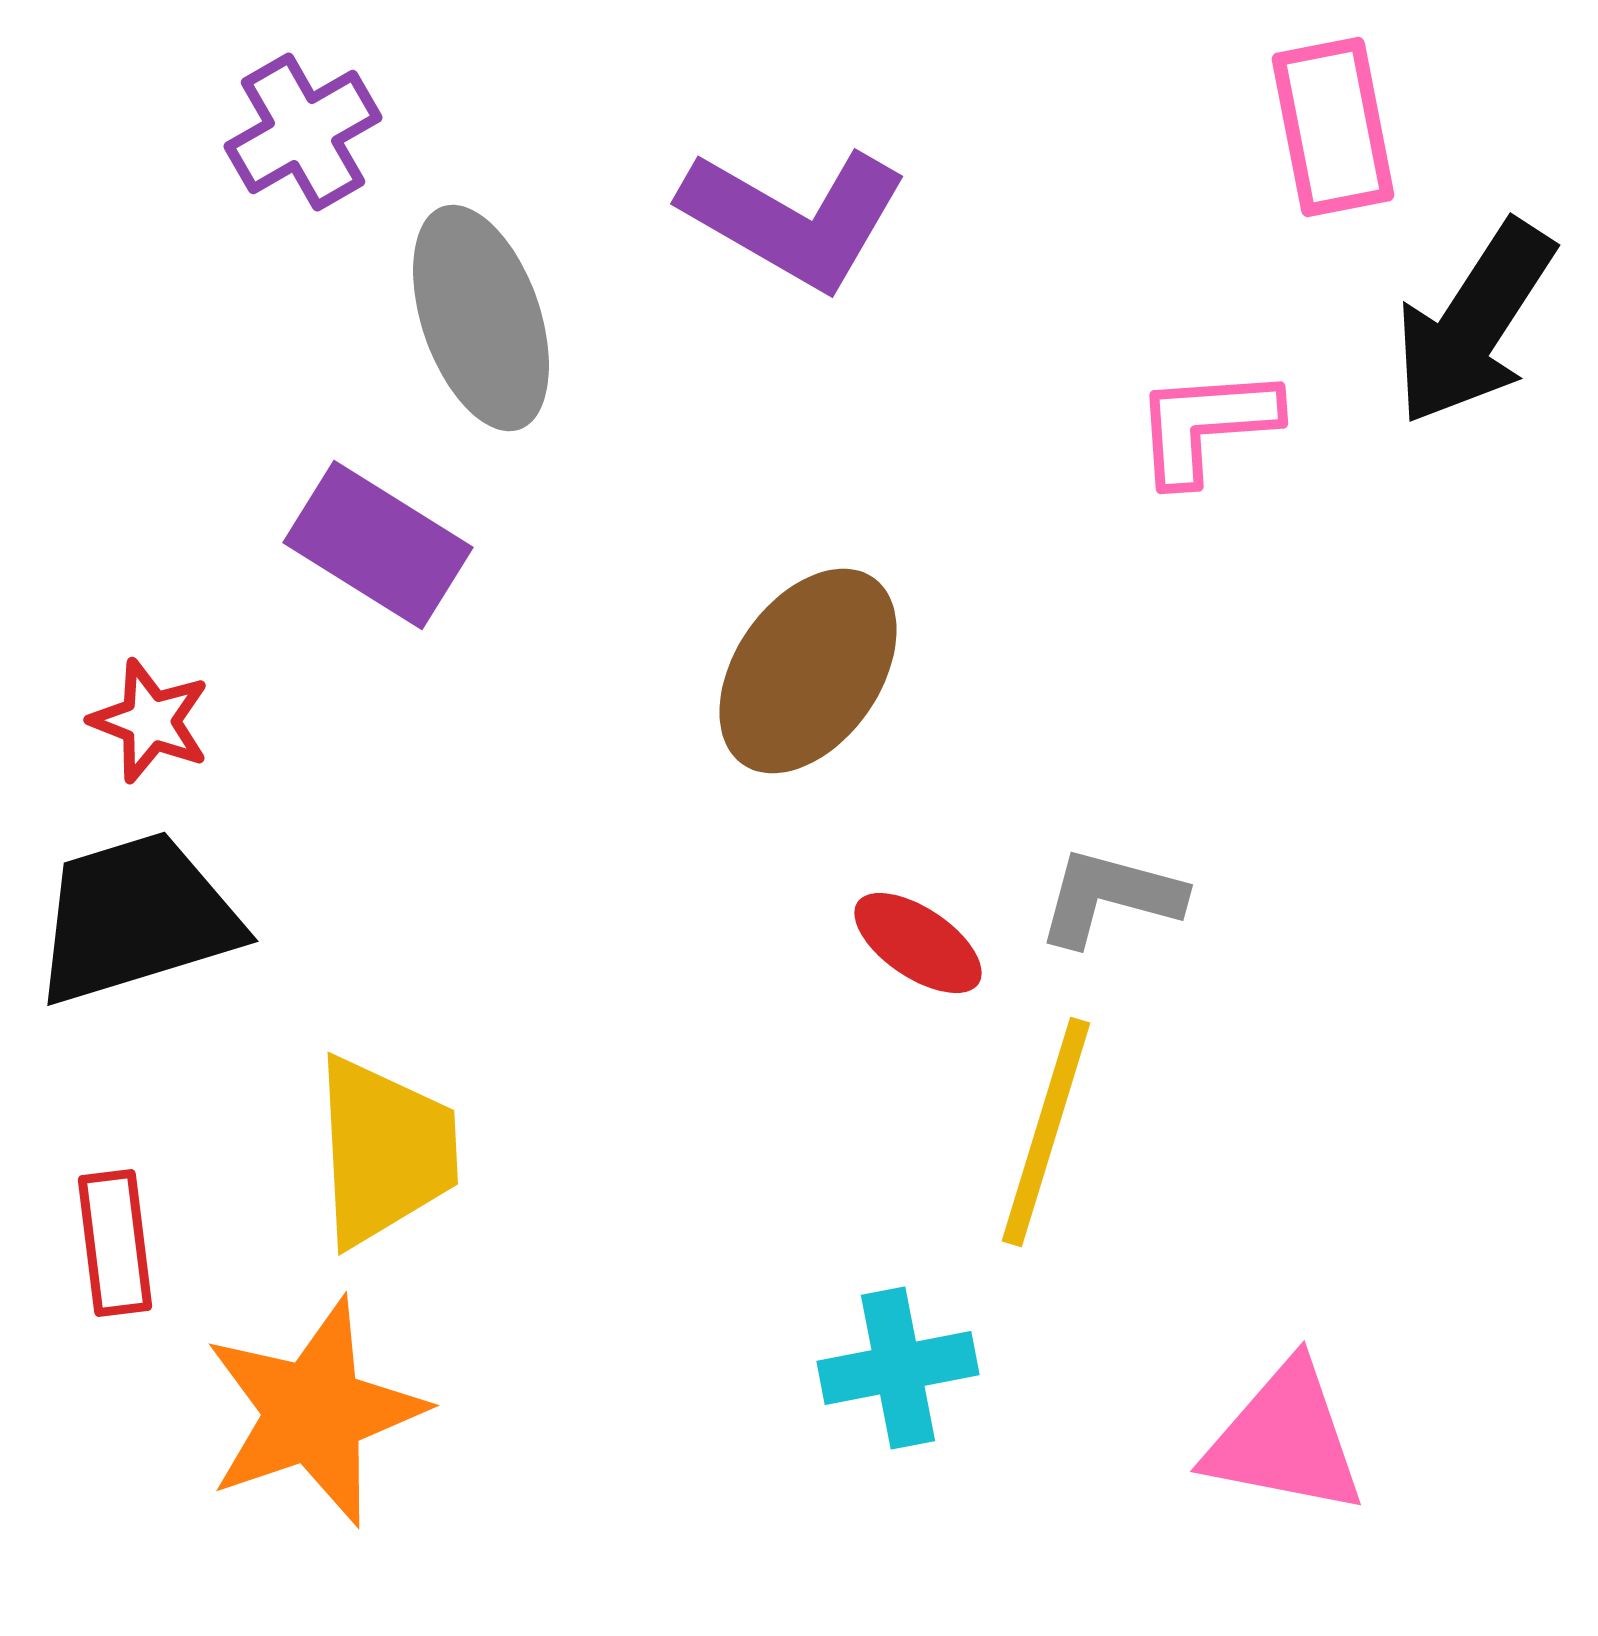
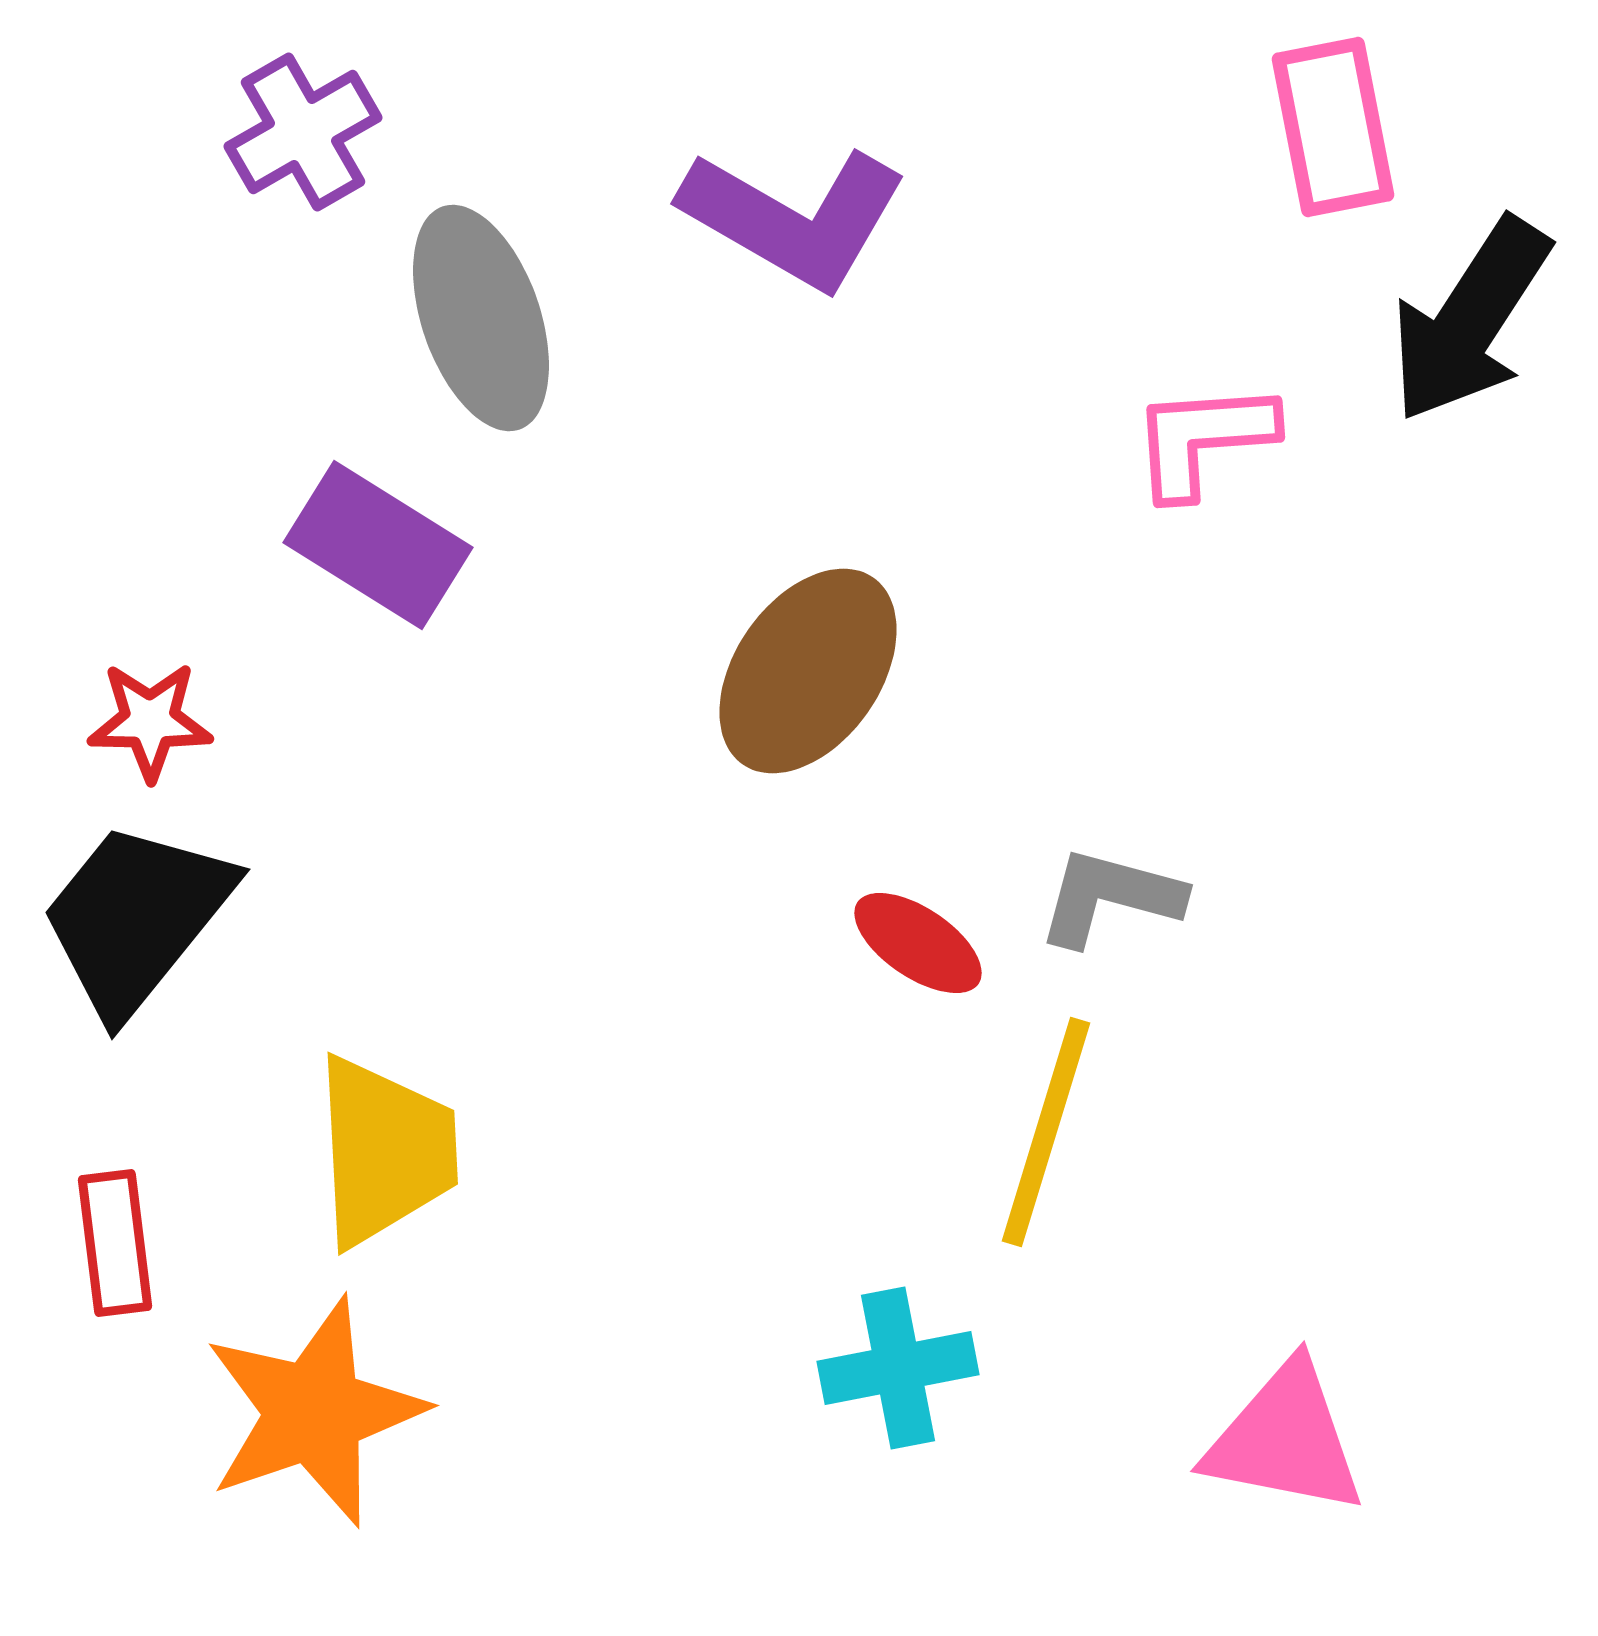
black arrow: moved 4 px left, 3 px up
pink L-shape: moved 3 px left, 14 px down
red star: rotated 20 degrees counterclockwise
black trapezoid: rotated 34 degrees counterclockwise
